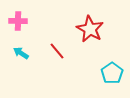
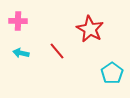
cyan arrow: rotated 21 degrees counterclockwise
